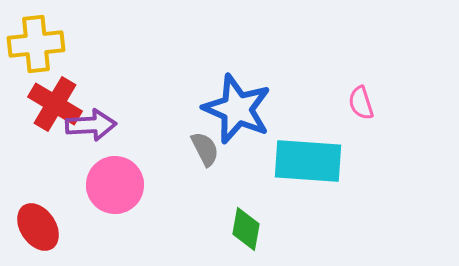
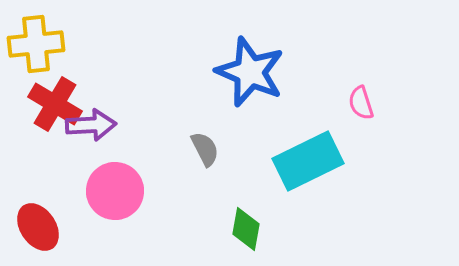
blue star: moved 13 px right, 37 px up
cyan rectangle: rotated 30 degrees counterclockwise
pink circle: moved 6 px down
